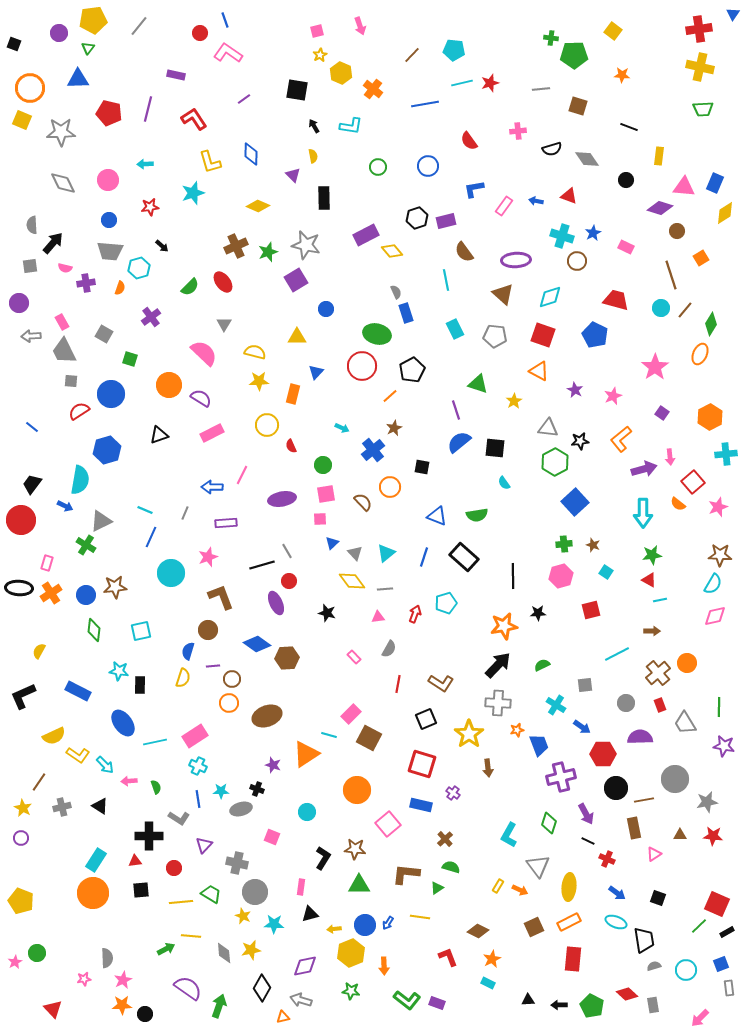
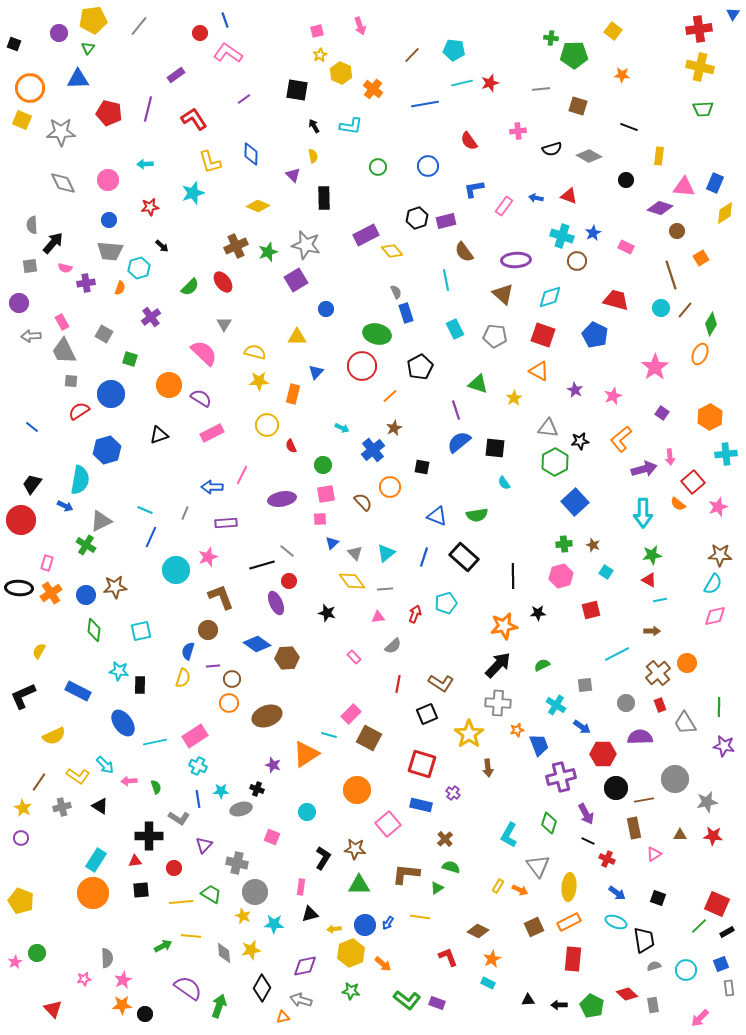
purple rectangle at (176, 75): rotated 48 degrees counterclockwise
gray diamond at (587, 159): moved 2 px right, 3 px up; rotated 25 degrees counterclockwise
blue arrow at (536, 201): moved 3 px up
black pentagon at (412, 370): moved 8 px right, 3 px up
yellow star at (514, 401): moved 3 px up
gray line at (287, 551): rotated 21 degrees counterclockwise
cyan circle at (171, 573): moved 5 px right, 3 px up
gray semicircle at (389, 649): moved 4 px right, 3 px up; rotated 18 degrees clockwise
black square at (426, 719): moved 1 px right, 5 px up
yellow L-shape at (78, 755): moved 21 px down
green arrow at (166, 949): moved 3 px left, 3 px up
orange arrow at (384, 966): moved 1 px left, 2 px up; rotated 48 degrees counterclockwise
